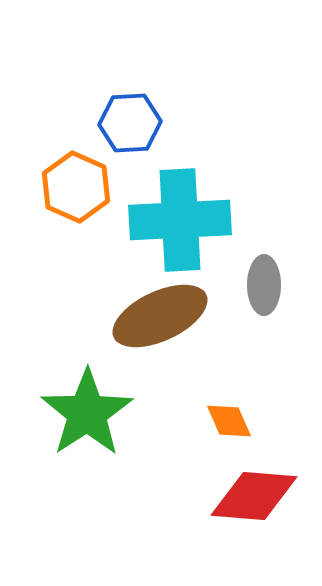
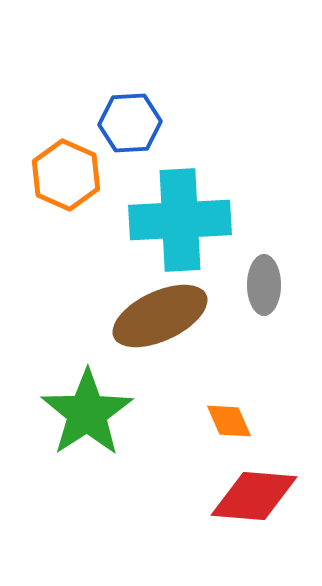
orange hexagon: moved 10 px left, 12 px up
